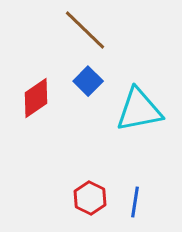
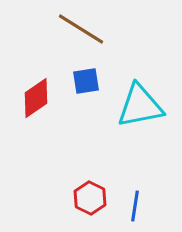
brown line: moved 4 px left, 1 px up; rotated 12 degrees counterclockwise
blue square: moved 2 px left; rotated 36 degrees clockwise
cyan triangle: moved 1 px right, 4 px up
blue line: moved 4 px down
